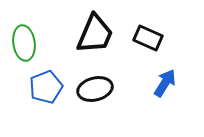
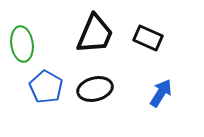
green ellipse: moved 2 px left, 1 px down
blue arrow: moved 4 px left, 10 px down
blue pentagon: rotated 20 degrees counterclockwise
